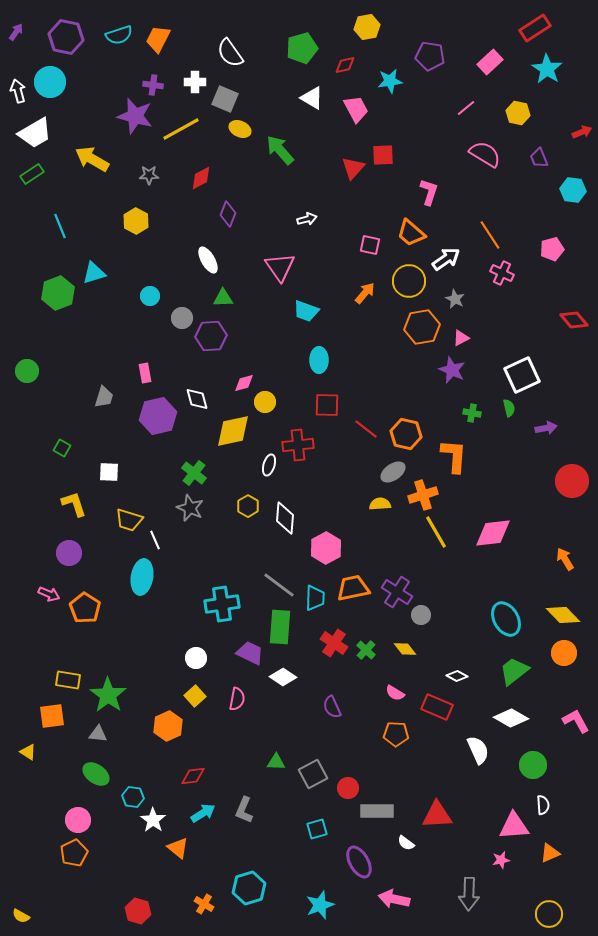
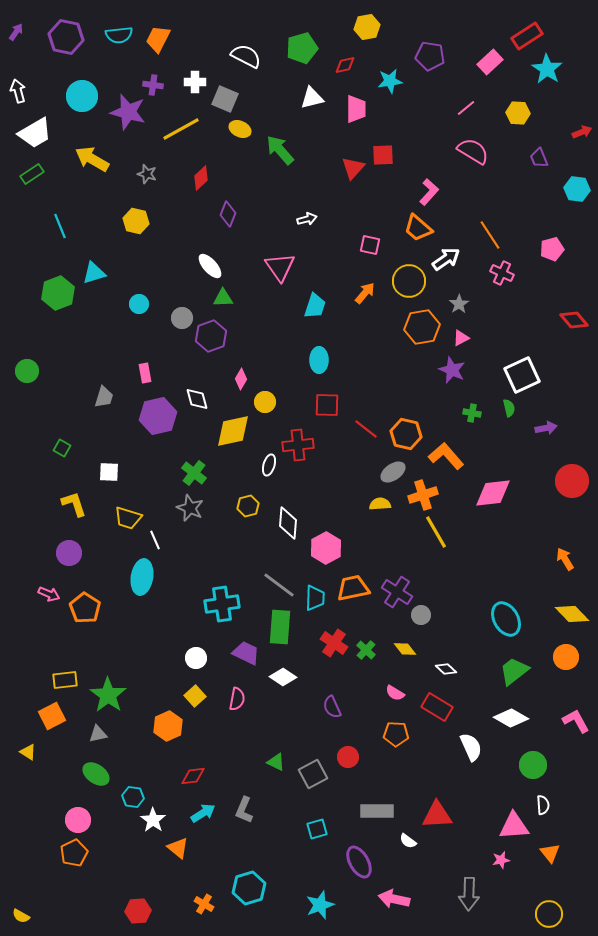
red rectangle at (535, 28): moved 8 px left, 8 px down
cyan semicircle at (119, 35): rotated 12 degrees clockwise
white semicircle at (230, 53): moved 16 px right, 3 px down; rotated 152 degrees clockwise
cyan circle at (50, 82): moved 32 px right, 14 px down
white triangle at (312, 98): rotated 45 degrees counterclockwise
pink trapezoid at (356, 109): rotated 28 degrees clockwise
yellow hexagon at (518, 113): rotated 10 degrees counterclockwise
purple star at (135, 116): moved 7 px left, 4 px up
pink semicircle at (485, 154): moved 12 px left, 3 px up
gray star at (149, 175): moved 2 px left, 1 px up; rotated 18 degrees clockwise
red diamond at (201, 178): rotated 15 degrees counterclockwise
cyan hexagon at (573, 190): moved 4 px right, 1 px up
pink L-shape at (429, 192): rotated 24 degrees clockwise
yellow hexagon at (136, 221): rotated 15 degrees counterclockwise
orange trapezoid at (411, 233): moved 7 px right, 5 px up
white ellipse at (208, 260): moved 2 px right, 6 px down; rotated 12 degrees counterclockwise
cyan circle at (150, 296): moved 11 px left, 8 px down
gray star at (455, 299): moved 4 px right, 5 px down; rotated 12 degrees clockwise
cyan trapezoid at (306, 311): moved 9 px right, 5 px up; rotated 92 degrees counterclockwise
purple hexagon at (211, 336): rotated 16 degrees counterclockwise
pink diamond at (244, 383): moved 3 px left, 4 px up; rotated 45 degrees counterclockwise
orange L-shape at (454, 456): moved 8 px left; rotated 45 degrees counterclockwise
yellow hexagon at (248, 506): rotated 15 degrees clockwise
white diamond at (285, 518): moved 3 px right, 5 px down
yellow trapezoid at (129, 520): moved 1 px left, 2 px up
pink diamond at (493, 533): moved 40 px up
yellow diamond at (563, 615): moved 9 px right, 1 px up
purple trapezoid at (250, 653): moved 4 px left
orange circle at (564, 653): moved 2 px right, 4 px down
white diamond at (457, 676): moved 11 px left, 7 px up; rotated 15 degrees clockwise
yellow rectangle at (68, 680): moved 3 px left; rotated 15 degrees counterclockwise
red rectangle at (437, 707): rotated 8 degrees clockwise
orange square at (52, 716): rotated 20 degrees counterclockwise
gray triangle at (98, 734): rotated 18 degrees counterclockwise
white semicircle at (478, 750): moved 7 px left, 3 px up
green triangle at (276, 762): rotated 24 degrees clockwise
red circle at (348, 788): moved 31 px up
white semicircle at (406, 843): moved 2 px right, 2 px up
orange triangle at (550, 853): rotated 45 degrees counterclockwise
red hexagon at (138, 911): rotated 20 degrees counterclockwise
